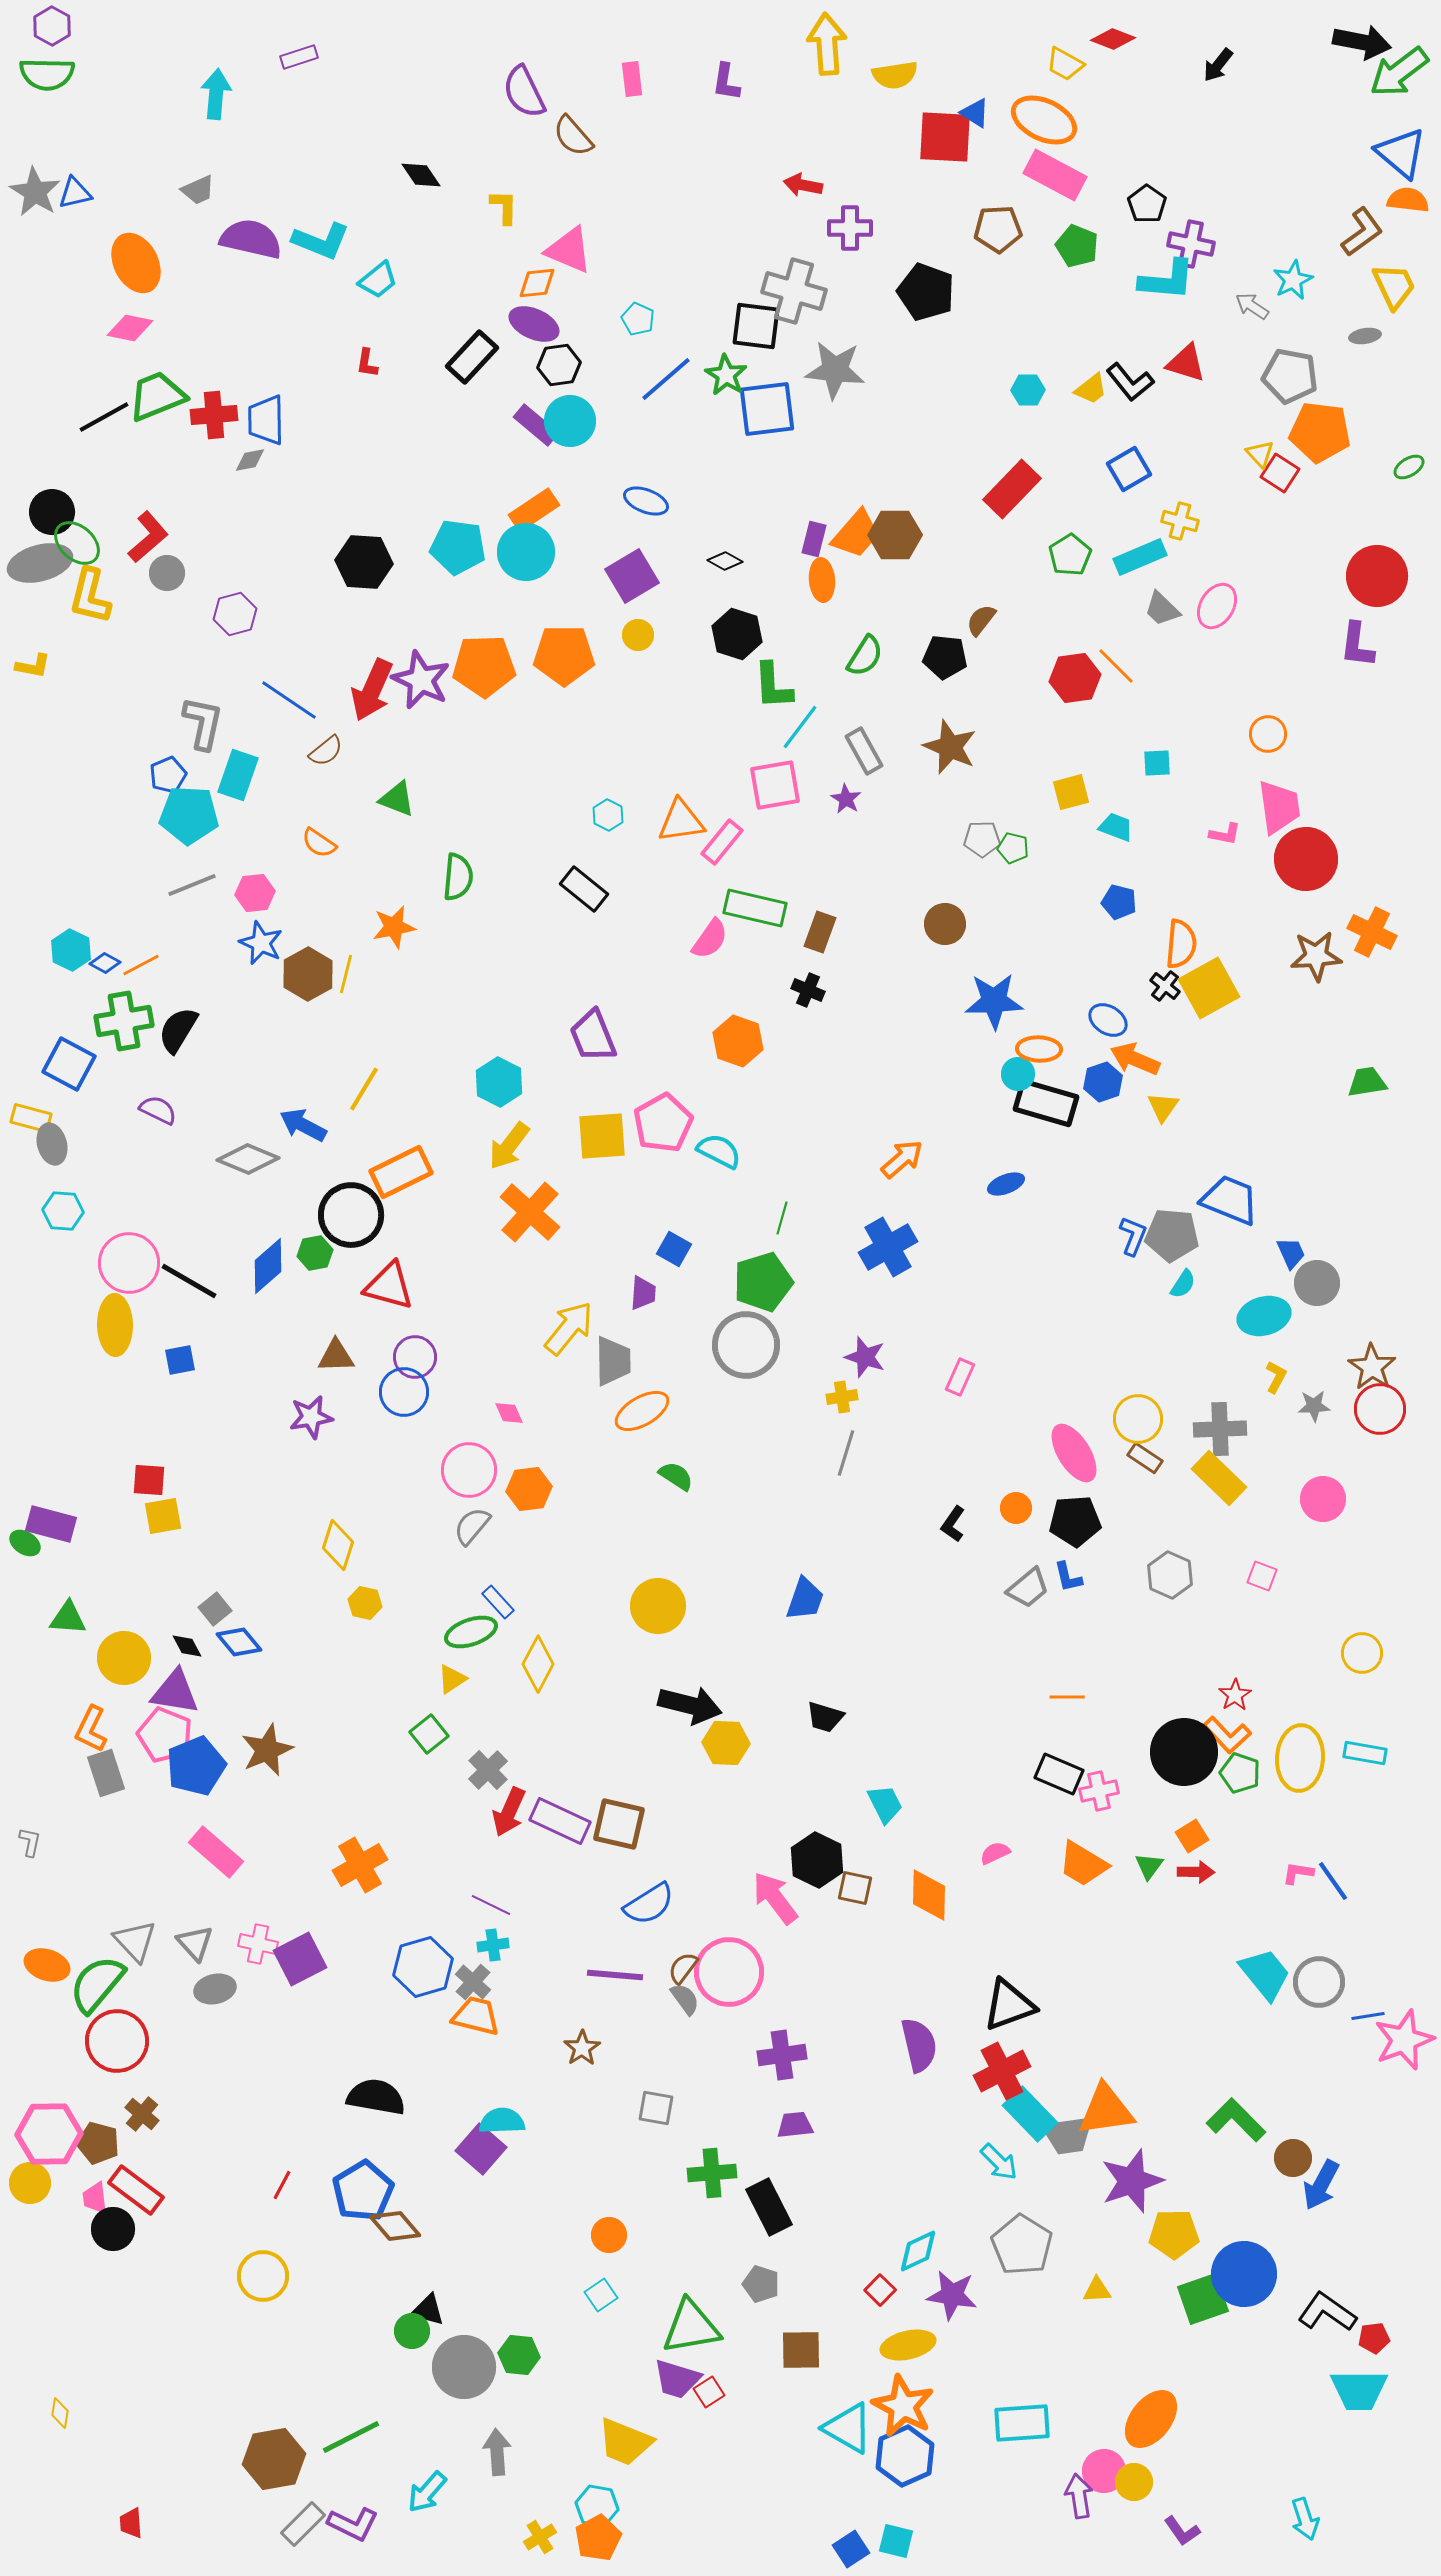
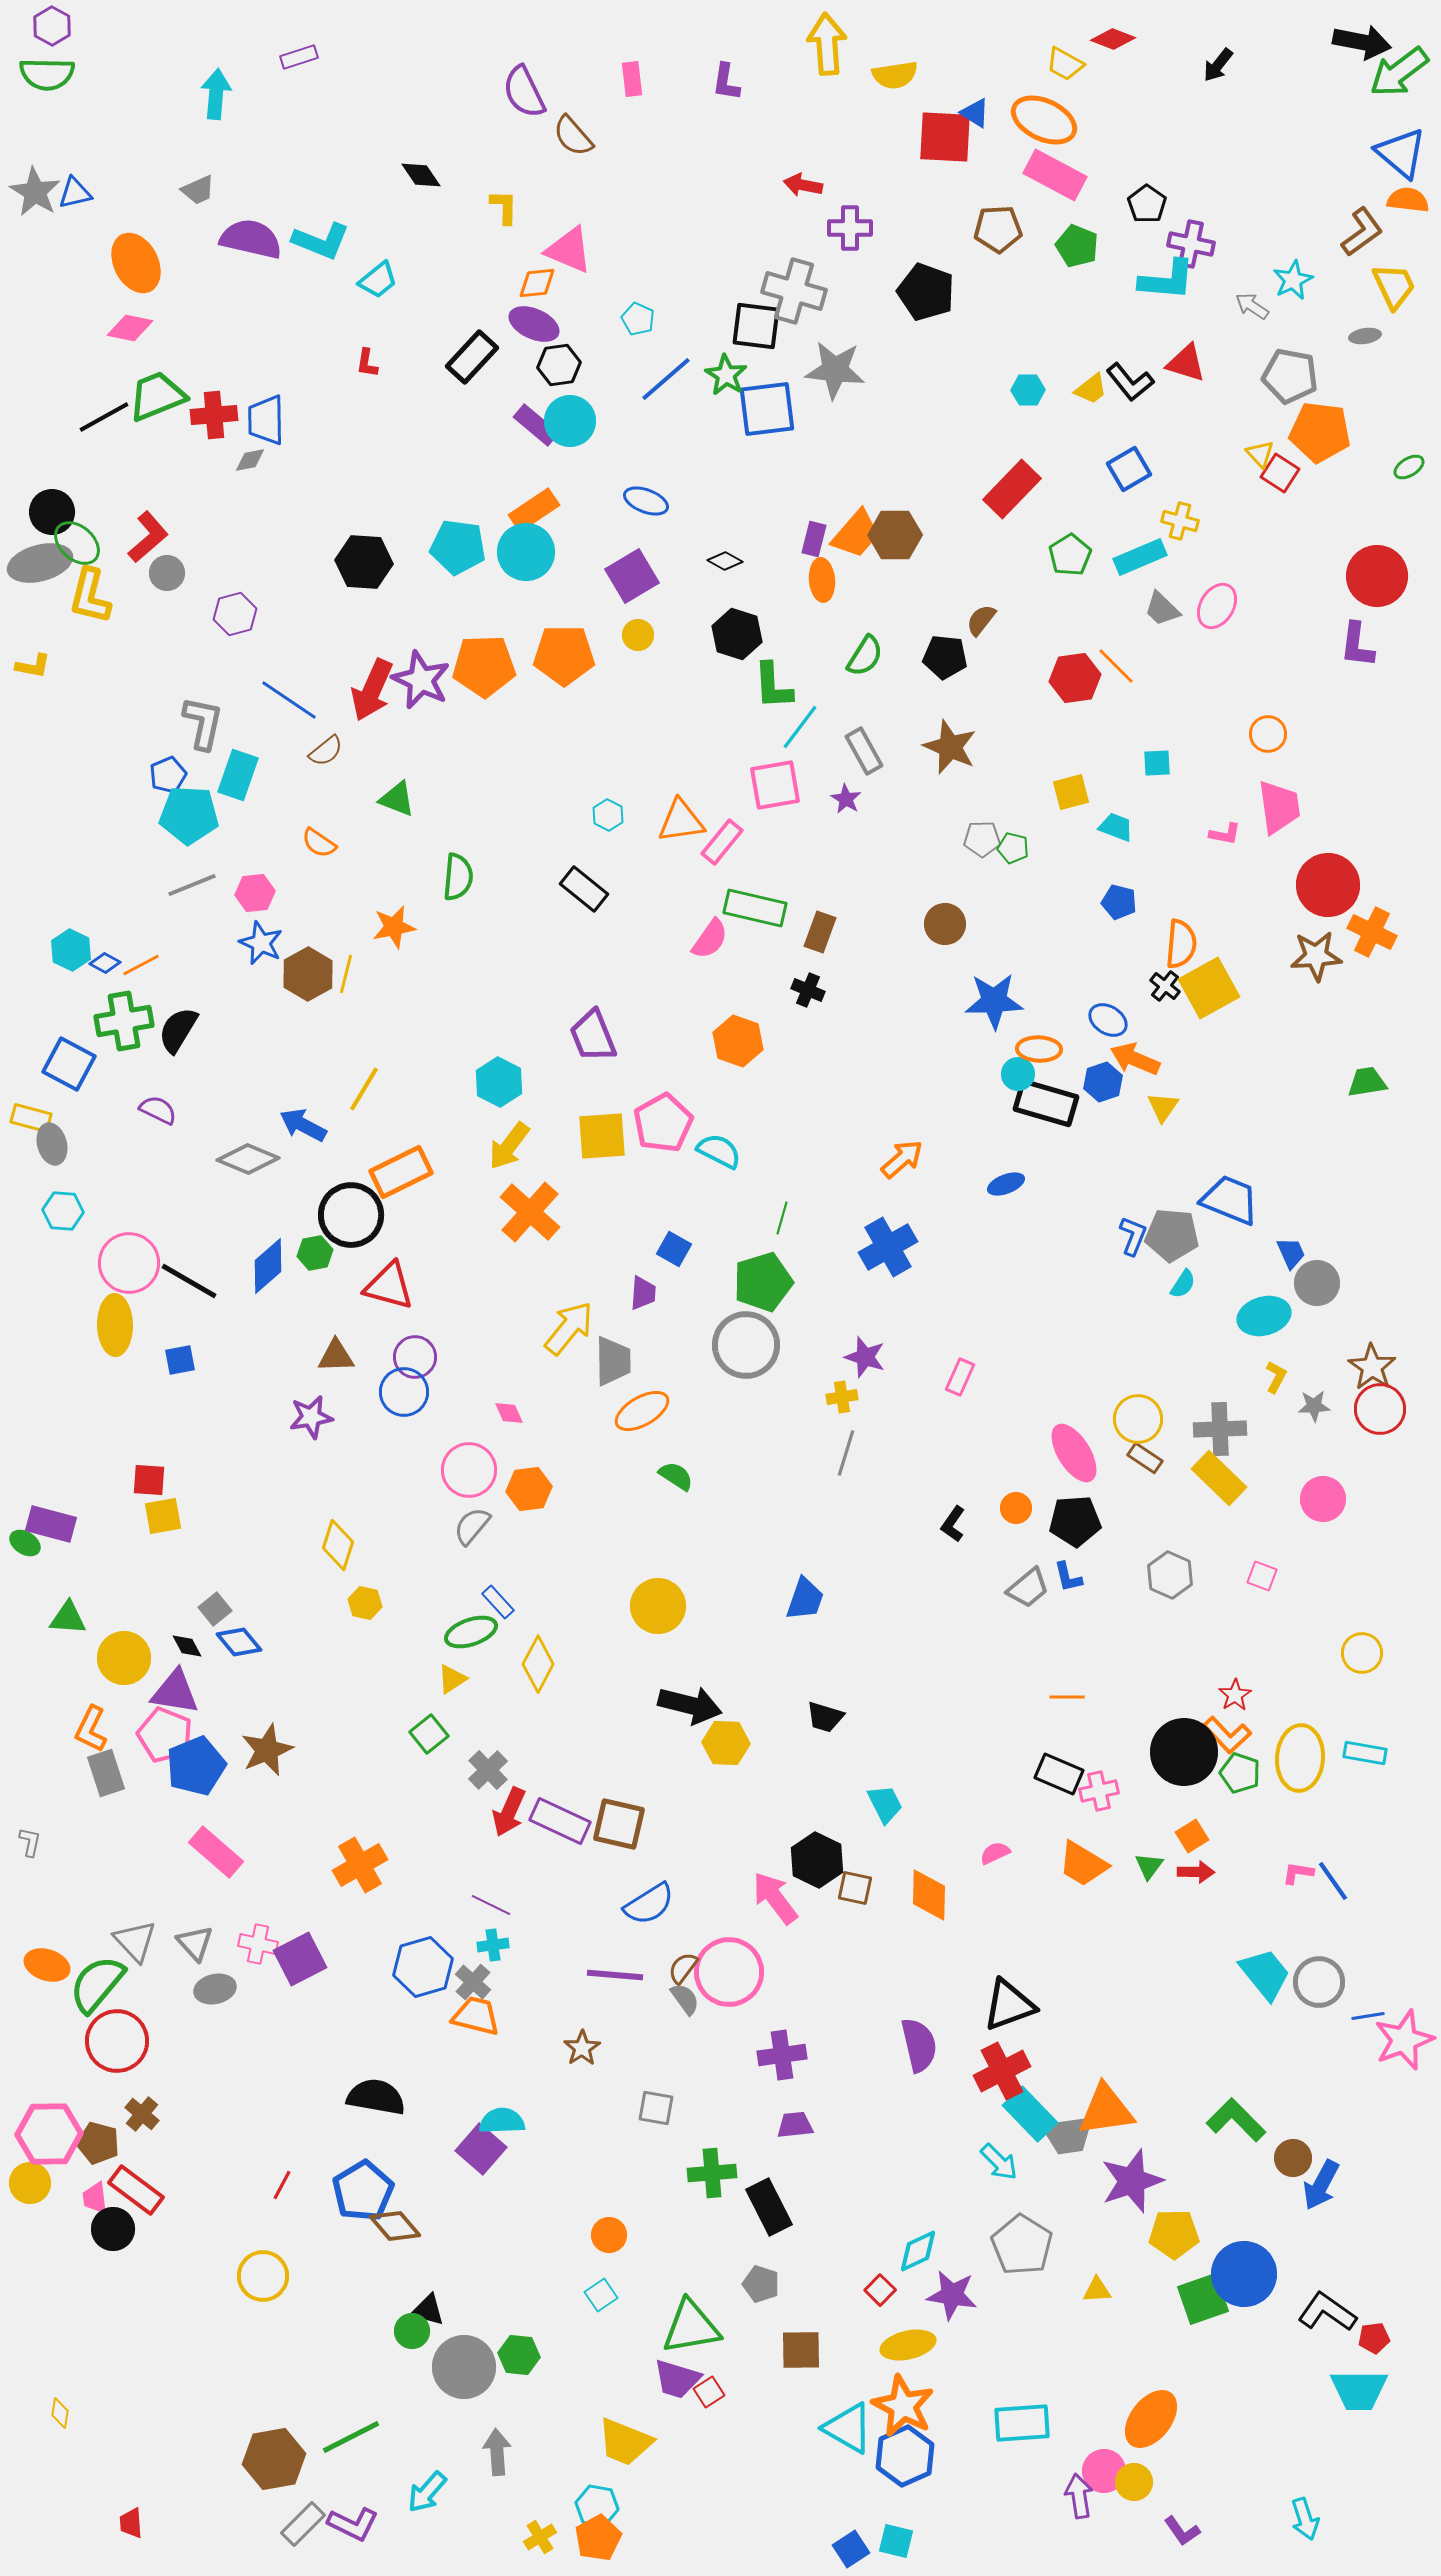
red circle at (1306, 859): moved 22 px right, 26 px down
